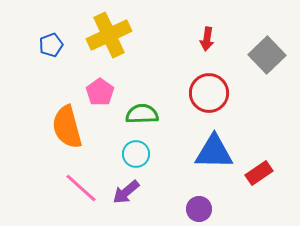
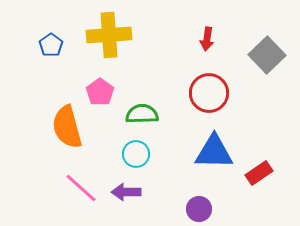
yellow cross: rotated 21 degrees clockwise
blue pentagon: rotated 15 degrees counterclockwise
purple arrow: rotated 40 degrees clockwise
